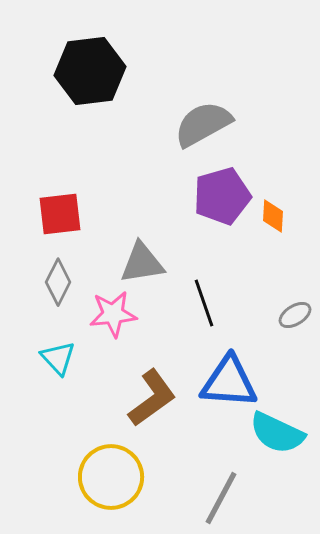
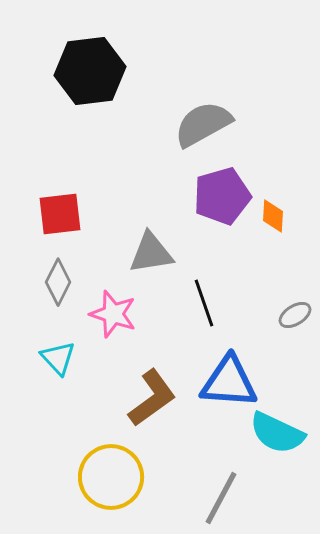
gray triangle: moved 9 px right, 10 px up
pink star: rotated 24 degrees clockwise
